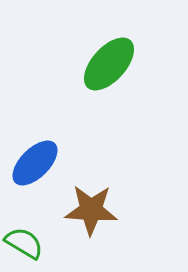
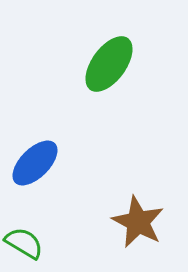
green ellipse: rotated 6 degrees counterclockwise
brown star: moved 47 px right, 12 px down; rotated 24 degrees clockwise
